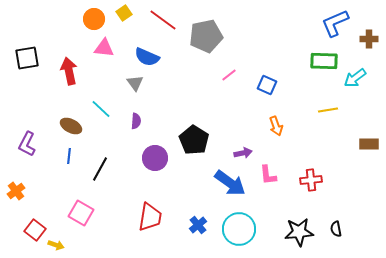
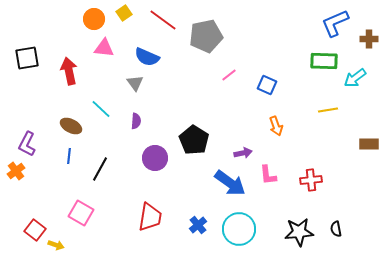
orange cross: moved 20 px up
